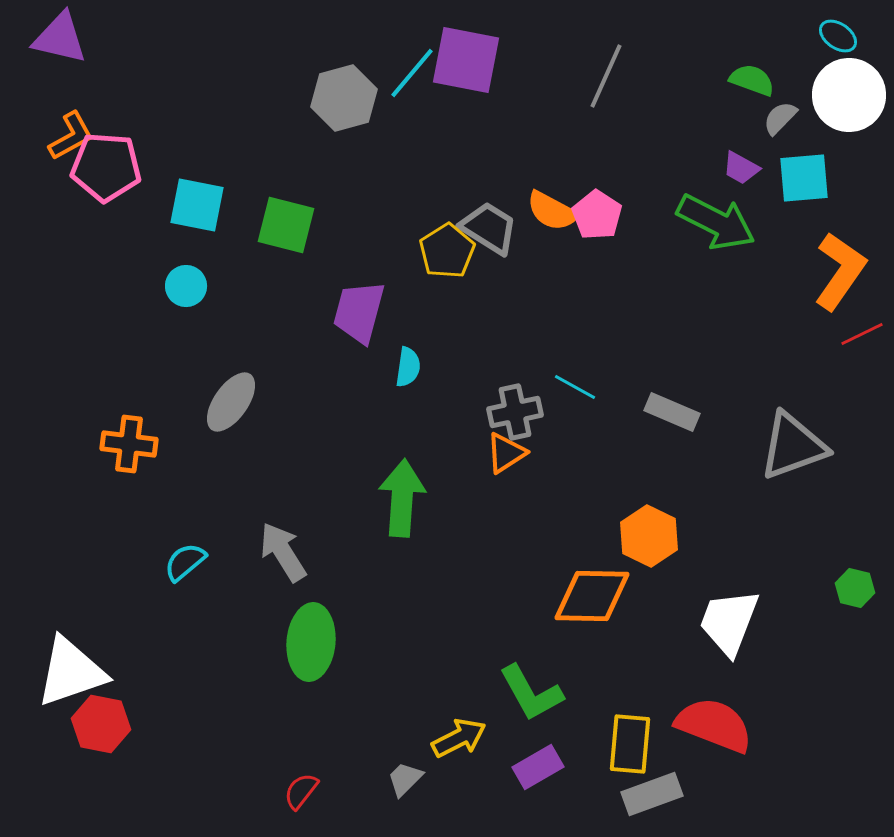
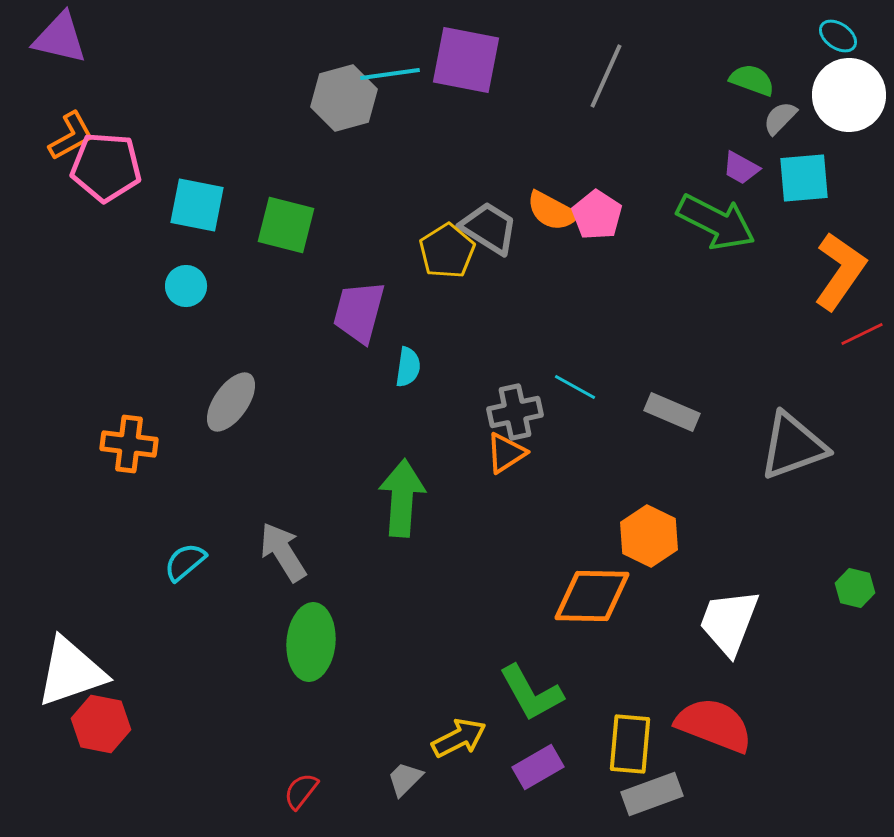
cyan line at (412, 73): moved 22 px left, 1 px down; rotated 42 degrees clockwise
